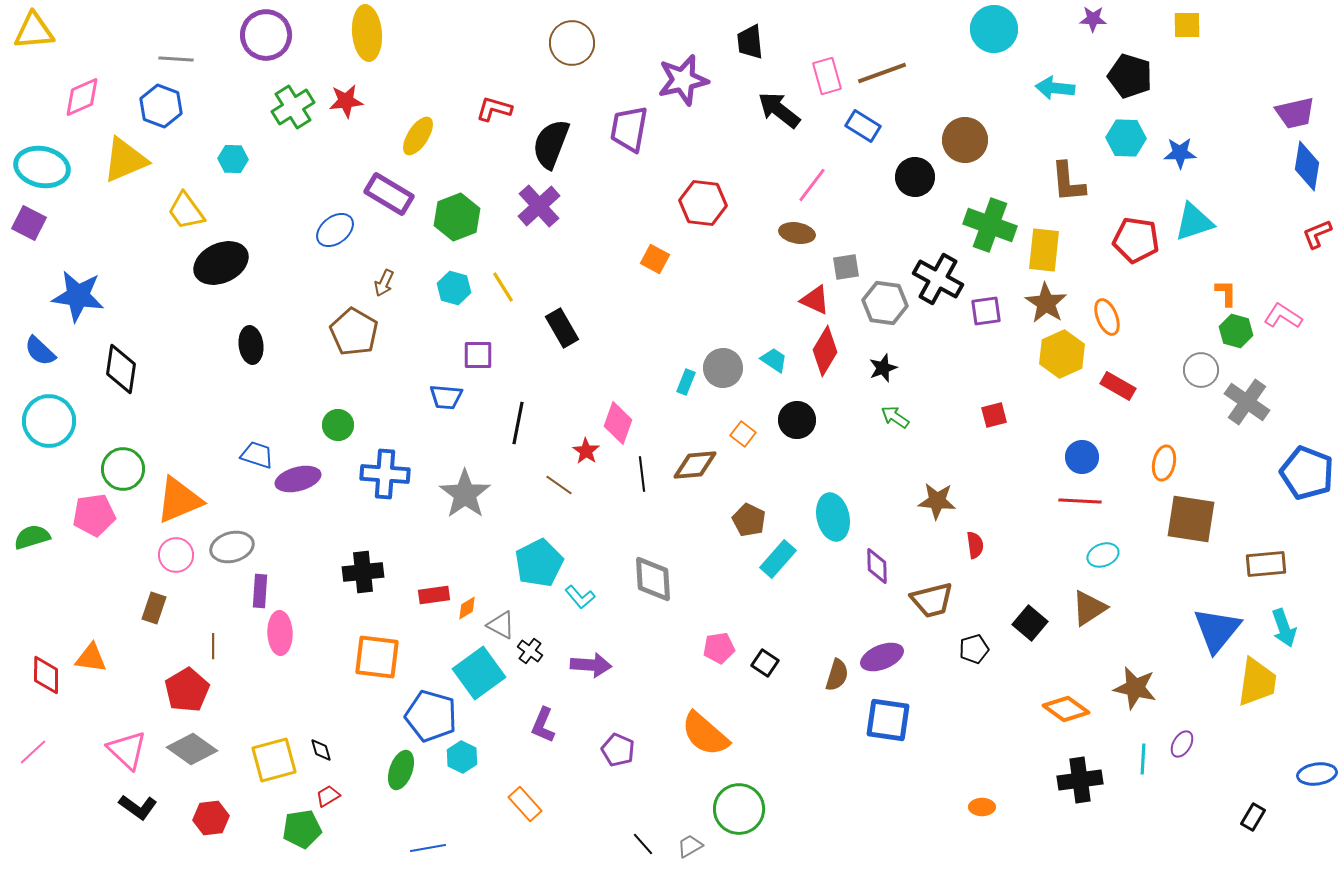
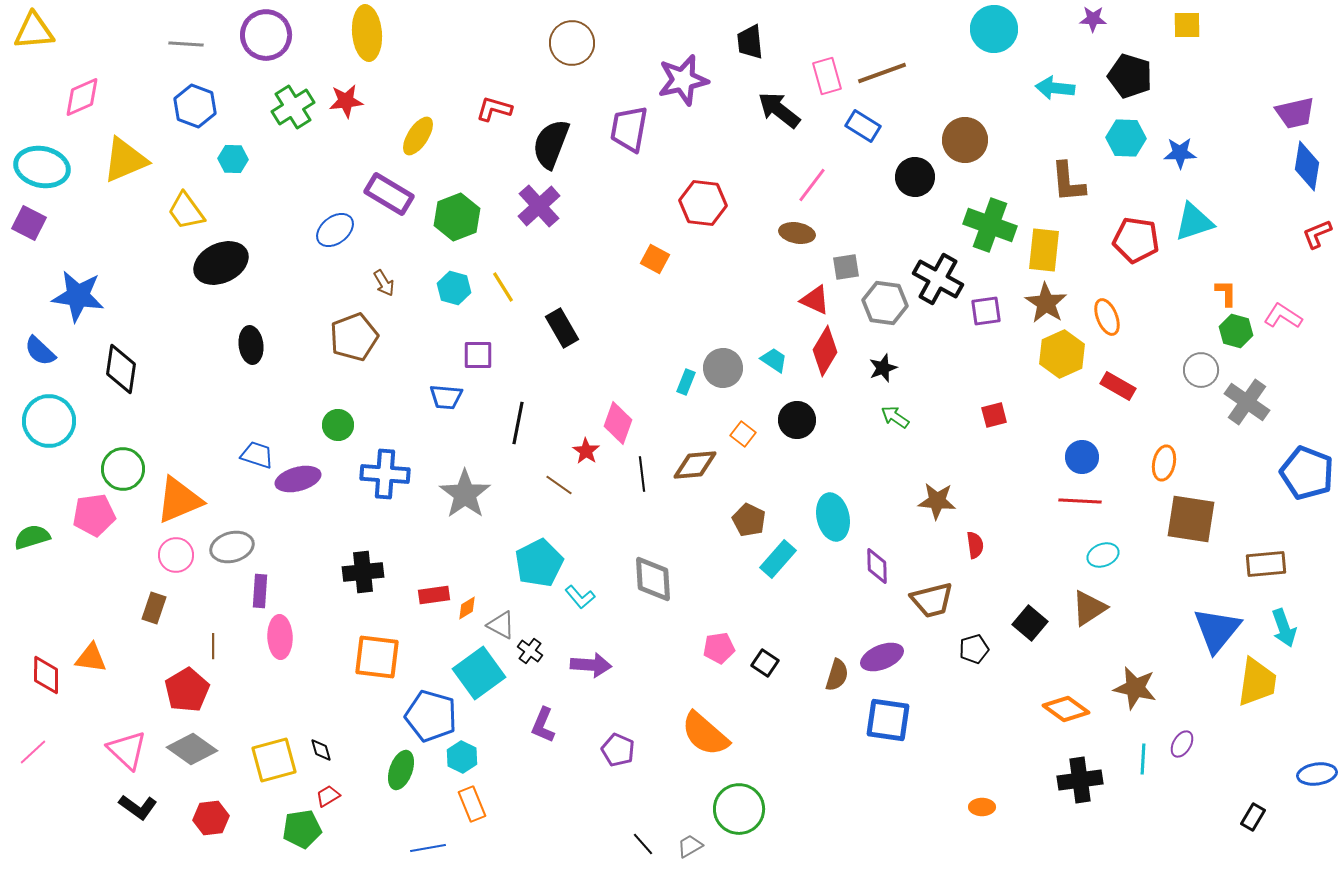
gray line at (176, 59): moved 10 px right, 15 px up
blue hexagon at (161, 106): moved 34 px right
brown arrow at (384, 283): rotated 56 degrees counterclockwise
brown pentagon at (354, 332): moved 5 px down; rotated 21 degrees clockwise
pink ellipse at (280, 633): moved 4 px down
orange rectangle at (525, 804): moved 53 px left; rotated 20 degrees clockwise
